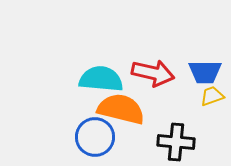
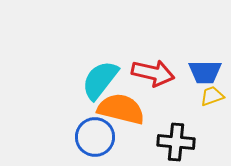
cyan semicircle: moved 1 px left, 1 px down; rotated 57 degrees counterclockwise
